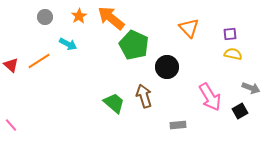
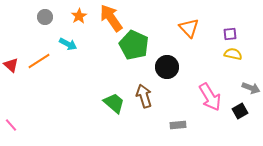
orange arrow: rotated 16 degrees clockwise
